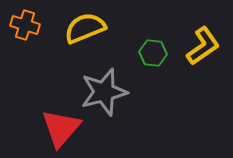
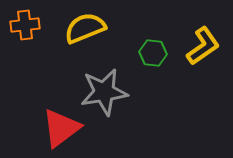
orange cross: rotated 24 degrees counterclockwise
gray star: rotated 6 degrees clockwise
red triangle: rotated 12 degrees clockwise
